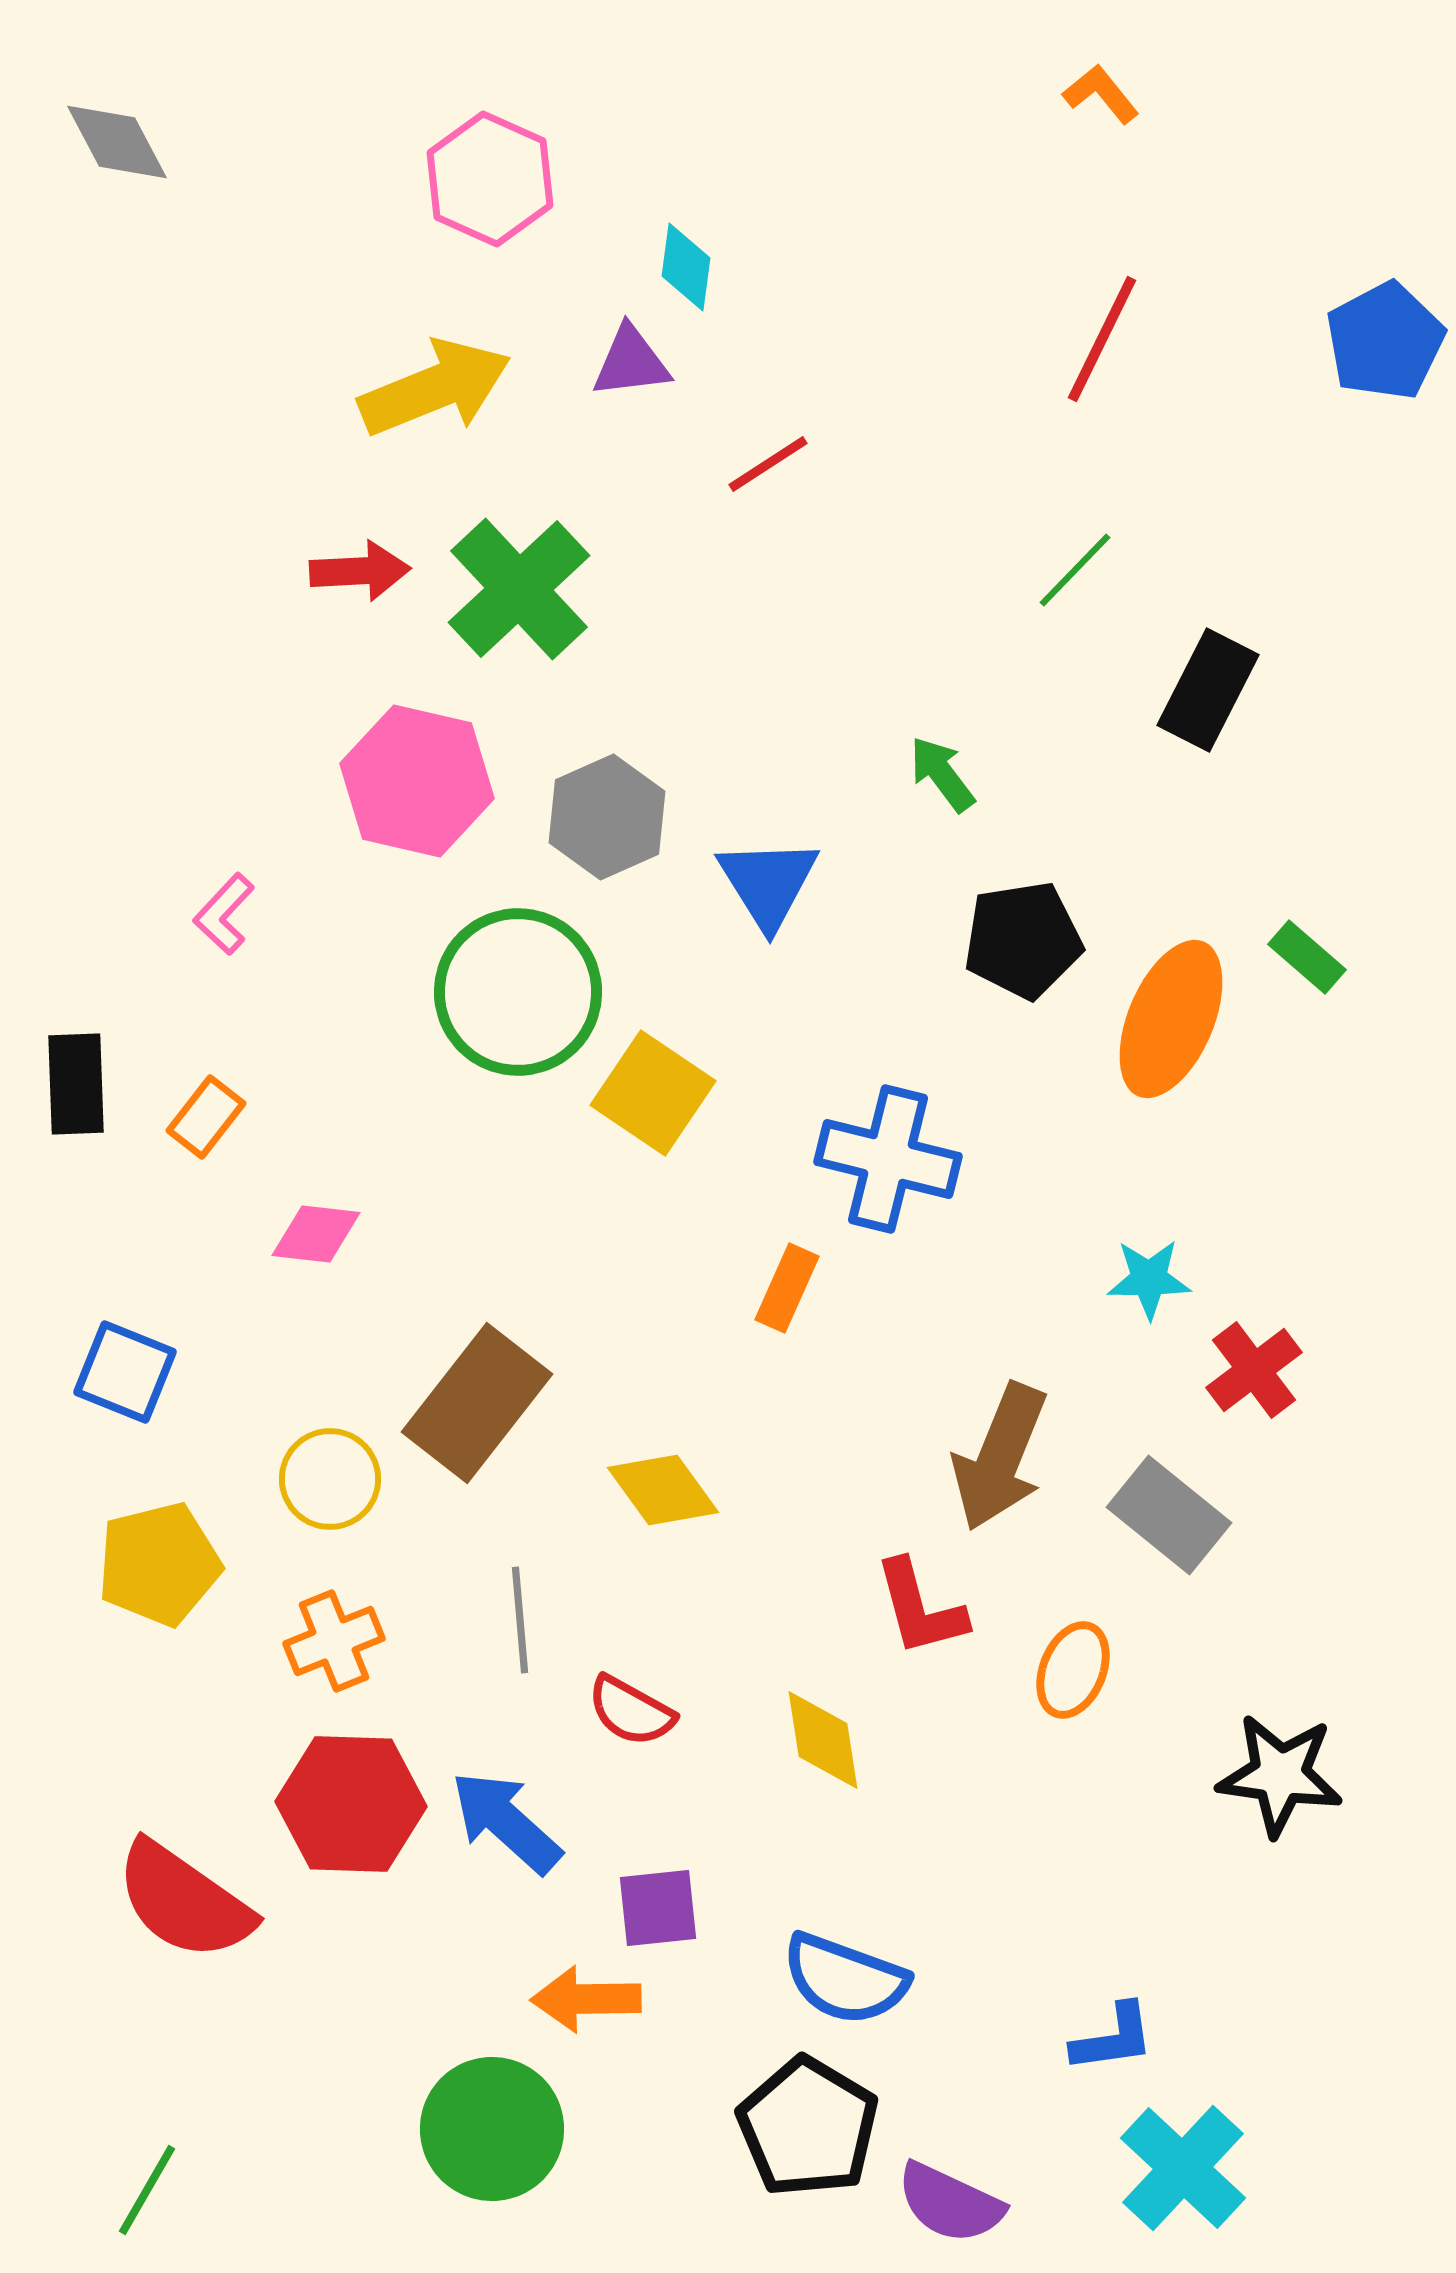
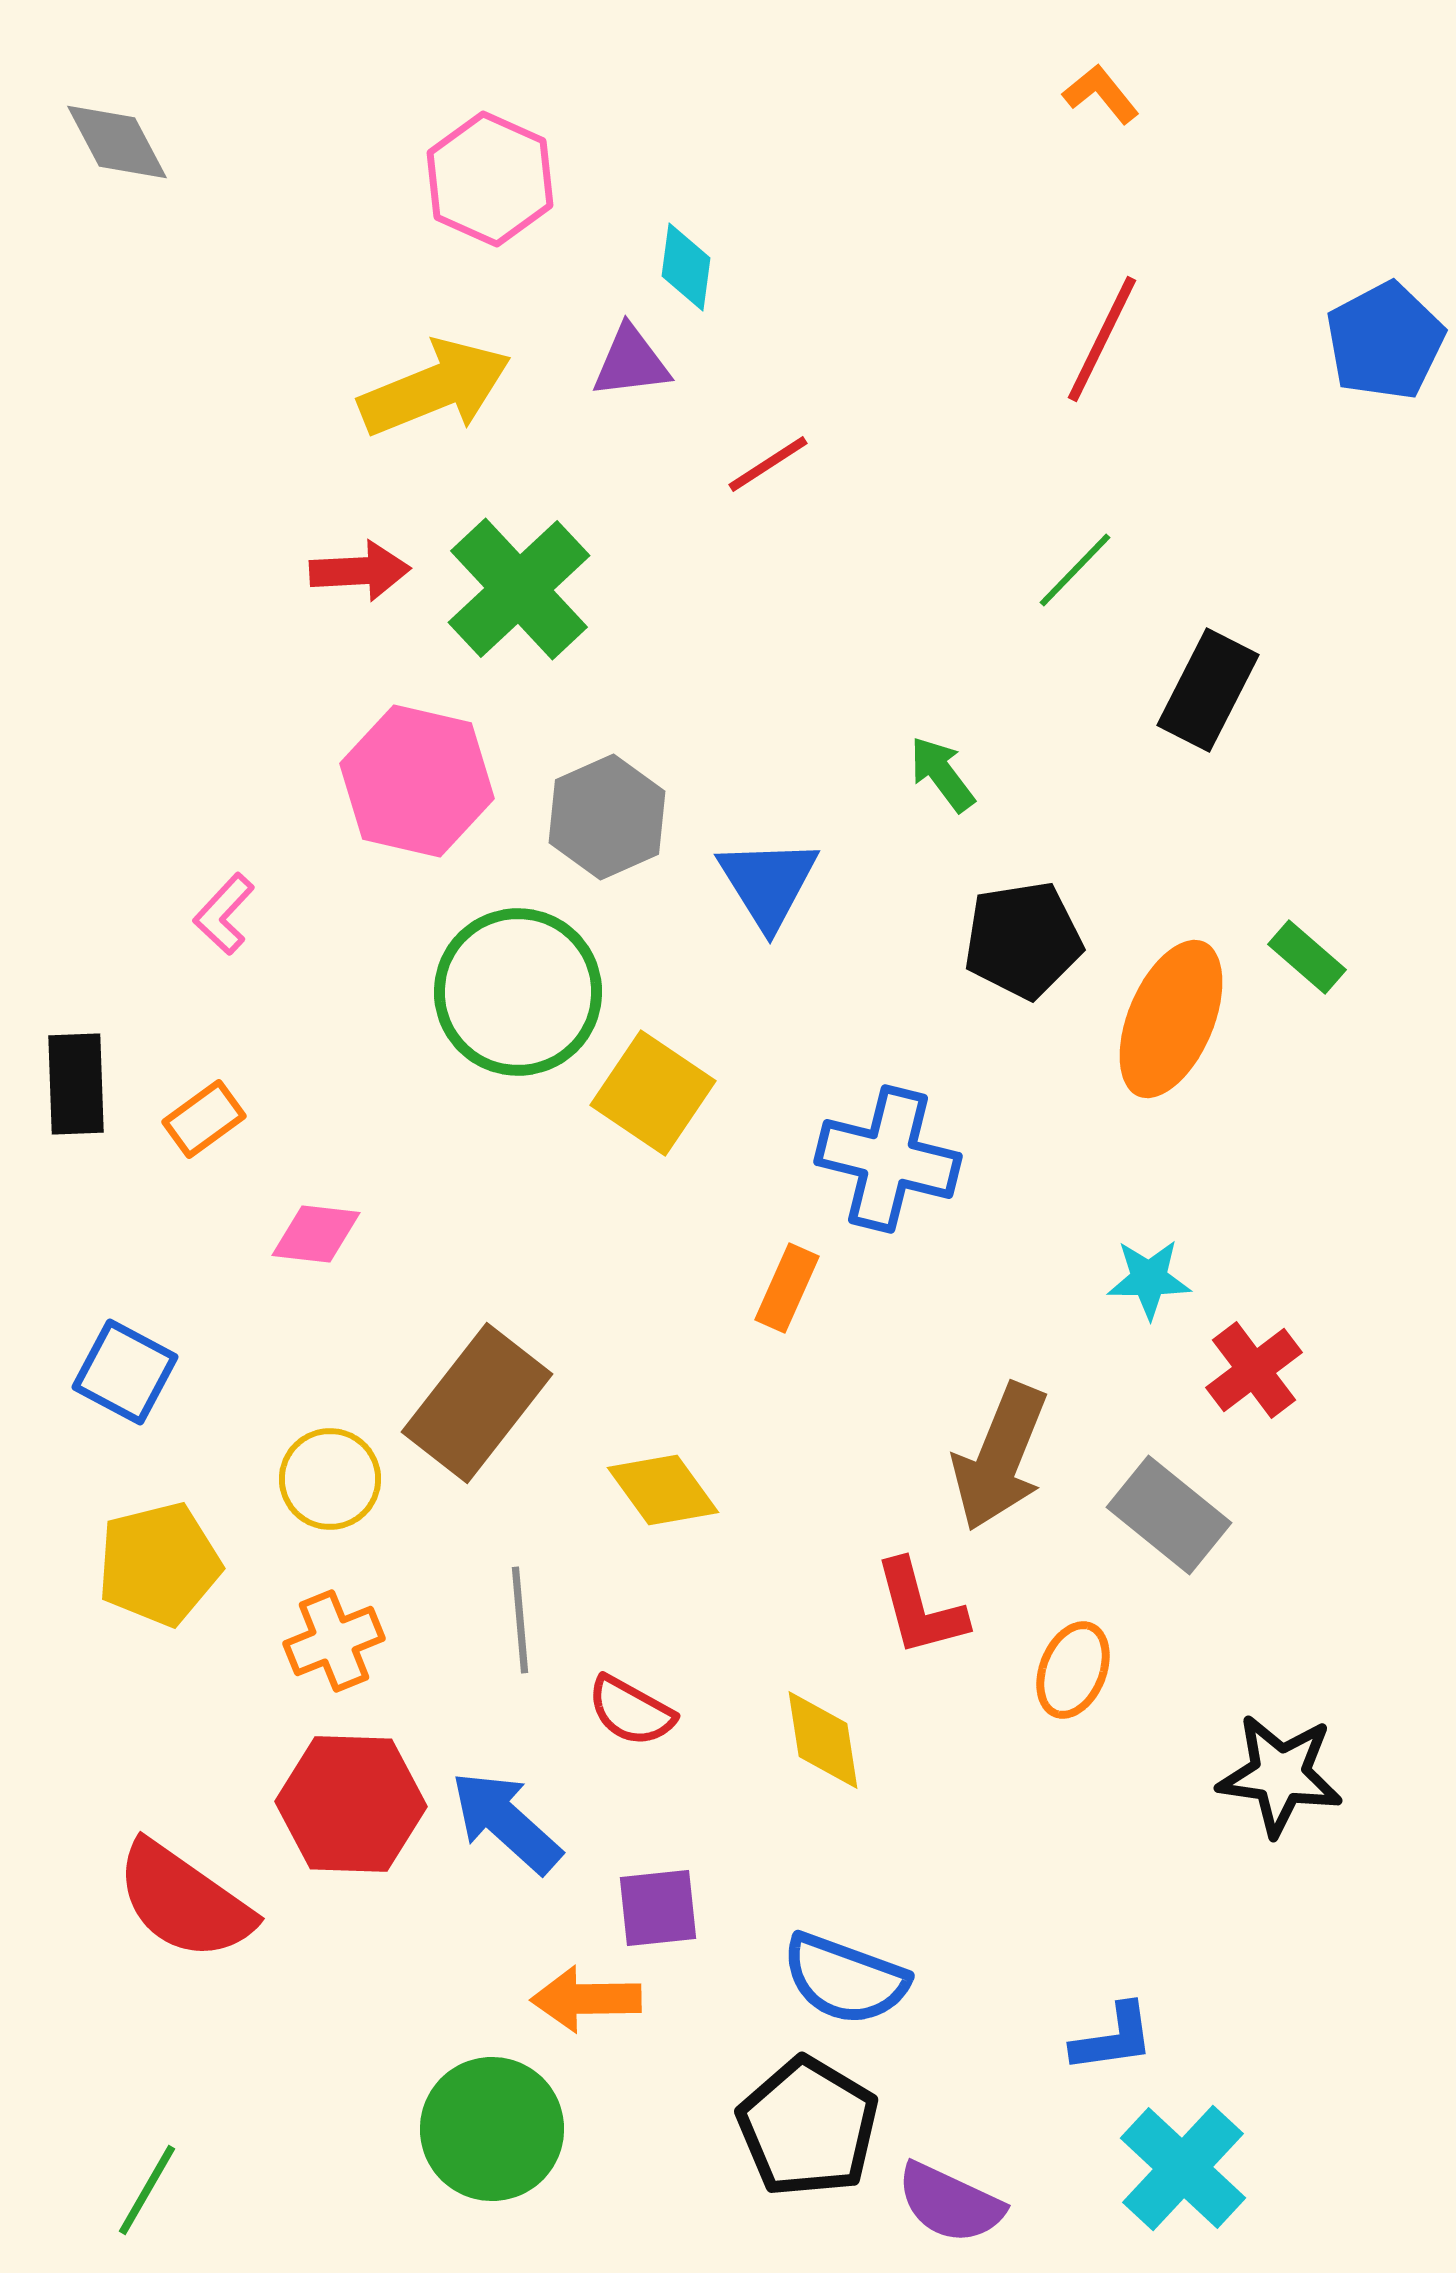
orange rectangle at (206, 1117): moved 2 px left, 2 px down; rotated 16 degrees clockwise
blue square at (125, 1372): rotated 6 degrees clockwise
